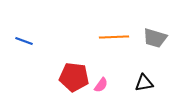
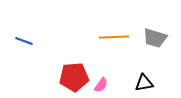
red pentagon: rotated 12 degrees counterclockwise
